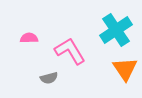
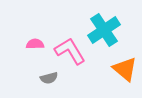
cyan cross: moved 12 px left
pink semicircle: moved 6 px right, 6 px down
orange triangle: rotated 16 degrees counterclockwise
